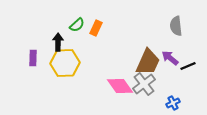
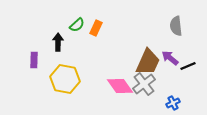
purple rectangle: moved 1 px right, 2 px down
yellow hexagon: moved 16 px down; rotated 12 degrees clockwise
